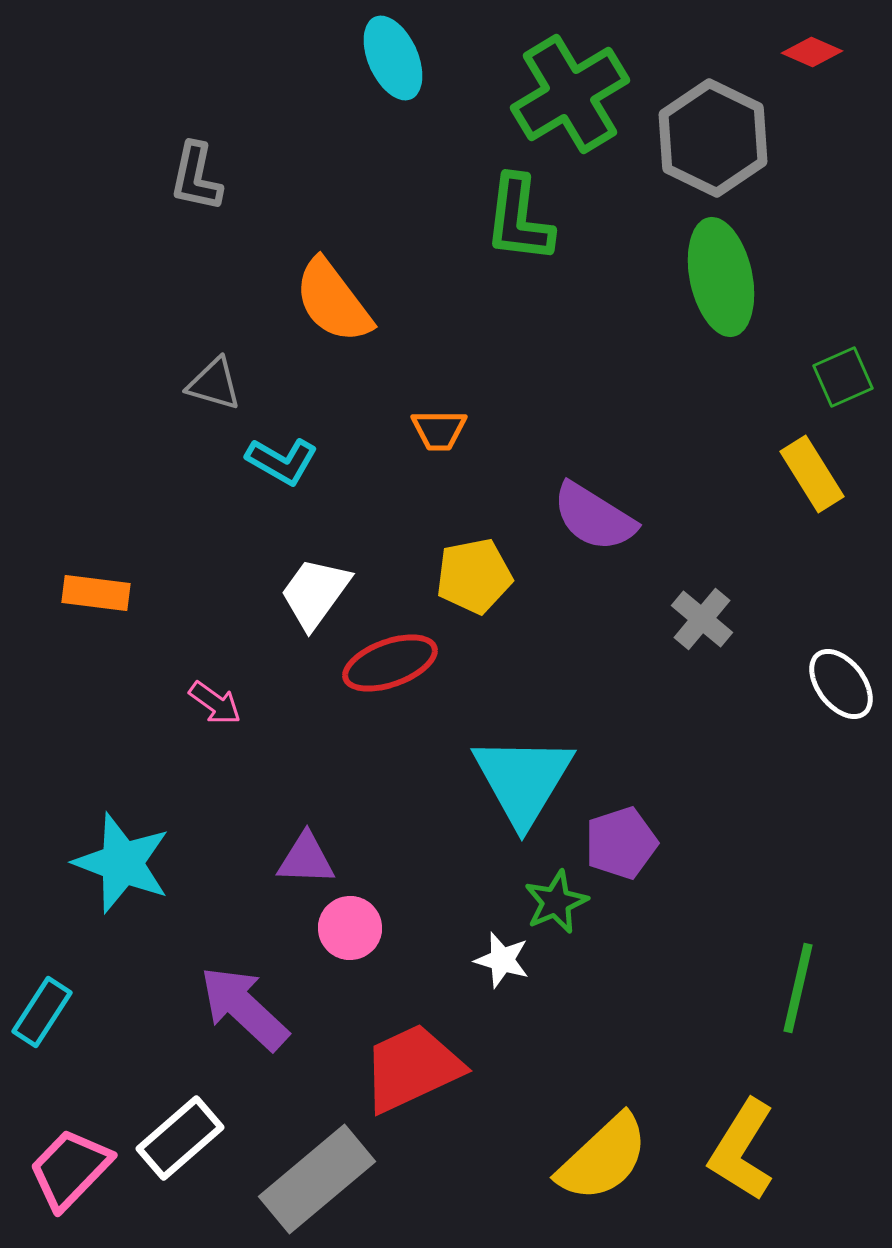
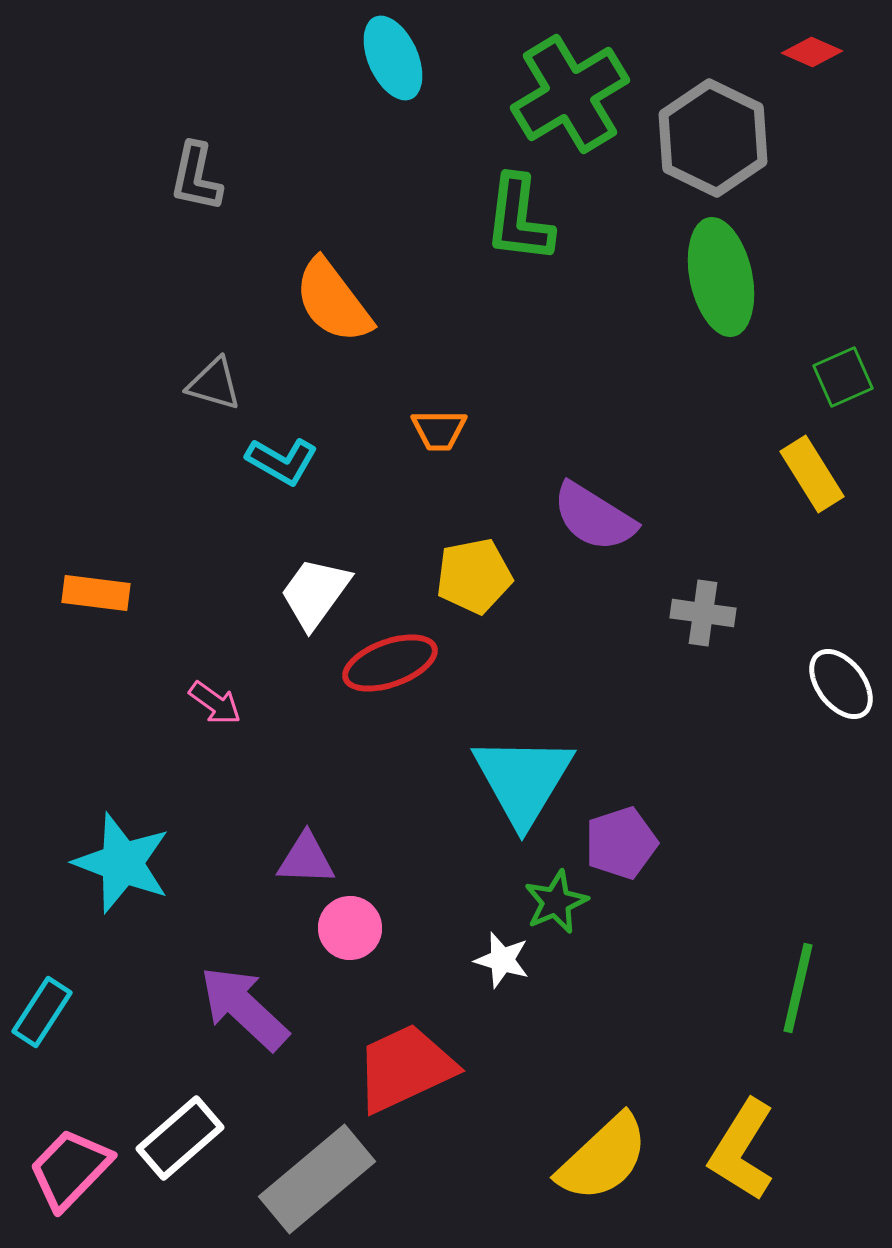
gray cross: moved 1 px right, 6 px up; rotated 32 degrees counterclockwise
red trapezoid: moved 7 px left
